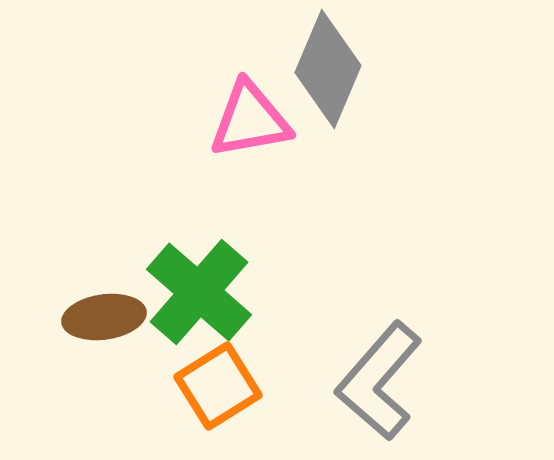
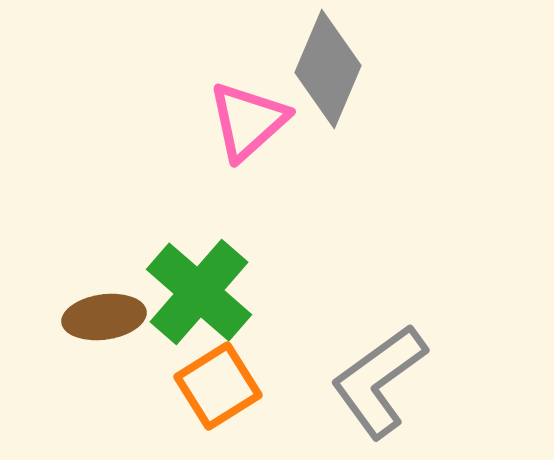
pink triangle: moved 2 px left, 1 px down; rotated 32 degrees counterclockwise
gray L-shape: rotated 13 degrees clockwise
